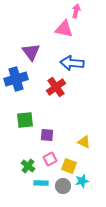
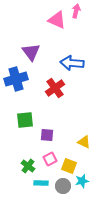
pink triangle: moved 7 px left, 9 px up; rotated 12 degrees clockwise
red cross: moved 1 px left, 1 px down
